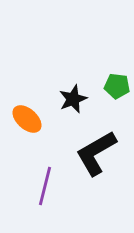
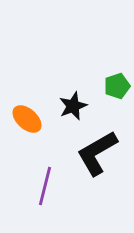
green pentagon: rotated 25 degrees counterclockwise
black star: moved 7 px down
black L-shape: moved 1 px right
